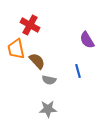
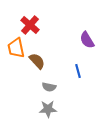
red cross: rotated 12 degrees clockwise
orange trapezoid: moved 1 px up
gray semicircle: moved 7 px down
